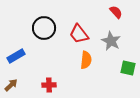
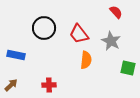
blue rectangle: moved 1 px up; rotated 42 degrees clockwise
